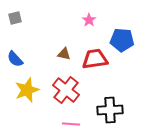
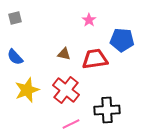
blue semicircle: moved 2 px up
black cross: moved 3 px left
pink line: rotated 30 degrees counterclockwise
